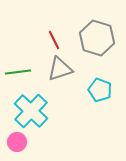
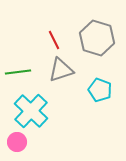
gray triangle: moved 1 px right, 1 px down
